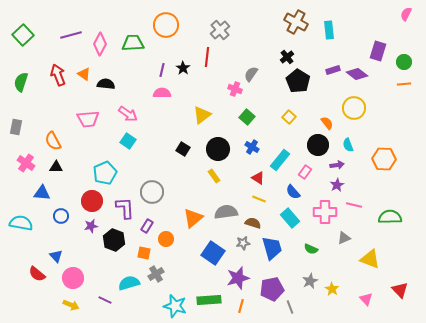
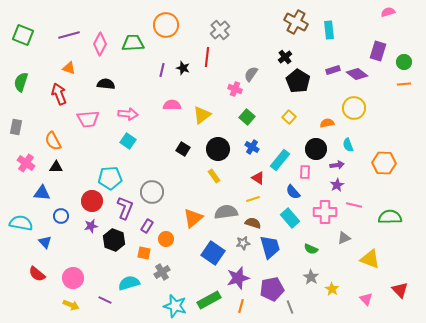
pink semicircle at (406, 14): moved 18 px left, 2 px up; rotated 48 degrees clockwise
green square at (23, 35): rotated 25 degrees counterclockwise
purple line at (71, 35): moved 2 px left
black cross at (287, 57): moved 2 px left
black star at (183, 68): rotated 16 degrees counterclockwise
orange triangle at (84, 74): moved 15 px left, 6 px up; rotated 16 degrees counterclockwise
red arrow at (58, 75): moved 1 px right, 19 px down
pink semicircle at (162, 93): moved 10 px right, 12 px down
pink arrow at (128, 114): rotated 30 degrees counterclockwise
orange semicircle at (327, 123): rotated 64 degrees counterclockwise
black circle at (318, 145): moved 2 px left, 4 px down
orange hexagon at (384, 159): moved 4 px down
pink rectangle at (305, 172): rotated 32 degrees counterclockwise
cyan pentagon at (105, 173): moved 5 px right, 5 px down; rotated 20 degrees clockwise
yellow line at (259, 199): moved 6 px left; rotated 40 degrees counterclockwise
purple L-shape at (125, 208): rotated 25 degrees clockwise
blue trapezoid at (272, 248): moved 2 px left, 1 px up
blue triangle at (56, 256): moved 11 px left, 14 px up
gray cross at (156, 274): moved 6 px right, 2 px up
gray star at (310, 281): moved 1 px right, 4 px up; rotated 14 degrees counterclockwise
green rectangle at (209, 300): rotated 25 degrees counterclockwise
